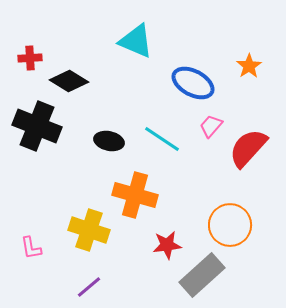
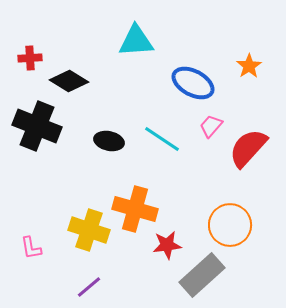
cyan triangle: rotated 27 degrees counterclockwise
orange cross: moved 14 px down
